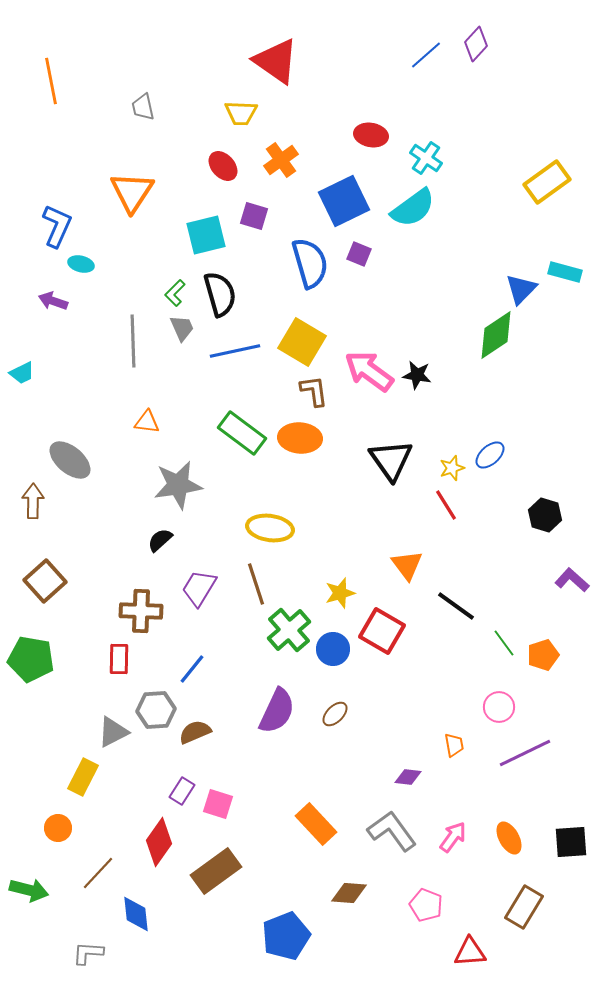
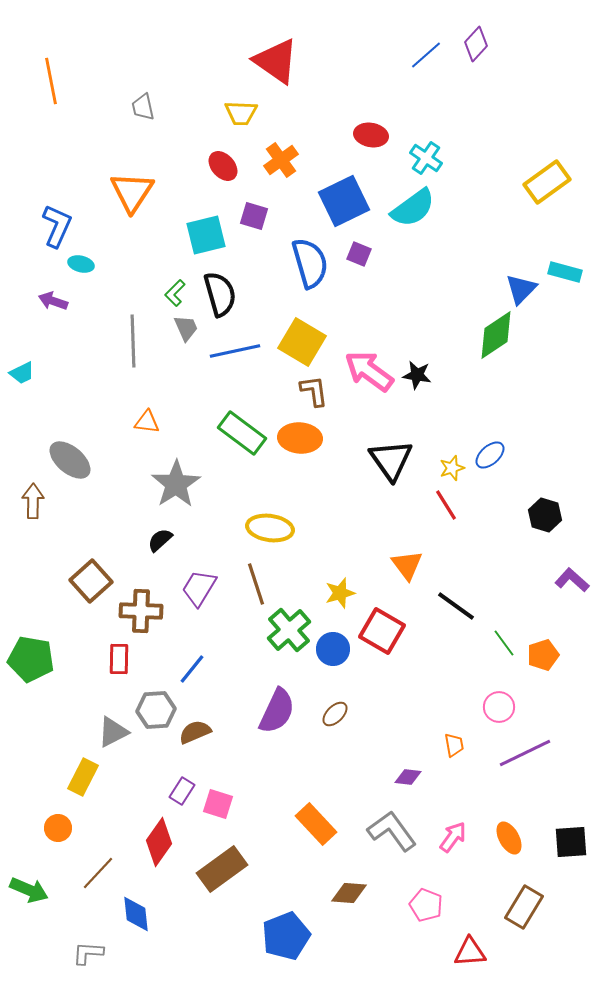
gray trapezoid at (182, 328): moved 4 px right
gray star at (178, 485): moved 2 px left, 1 px up; rotated 24 degrees counterclockwise
brown square at (45, 581): moved 46 px right
brown rectangle at (216, 871): moved 6 px right, 2 px up
green arrow at (29, 890): rotated 9 degrees clockwise
